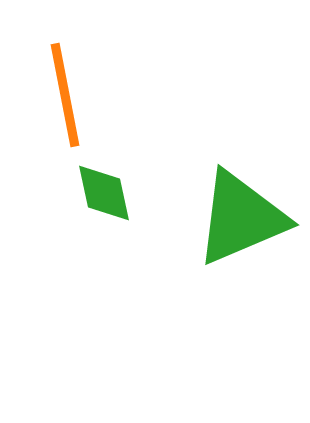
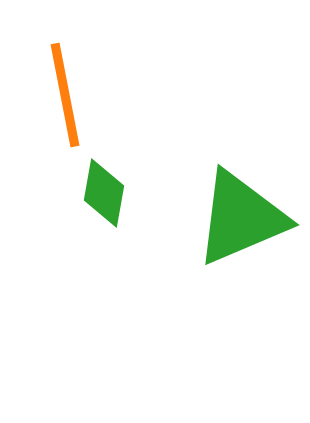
green diamond: rotated 22 degrees clockwise
